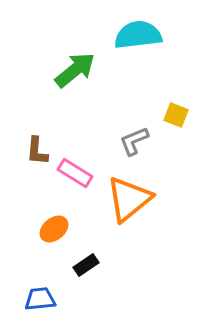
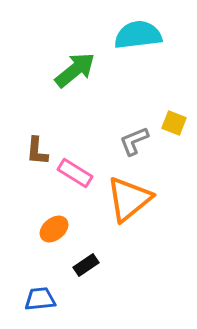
yellow square: moved 2 px left, 8 px down
